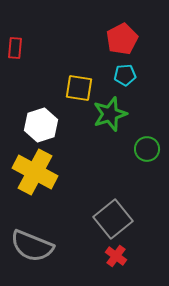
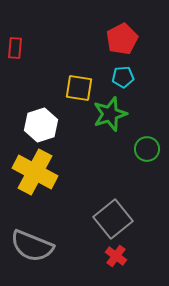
cyan pentagon: moved 2 px left, 2 px down
